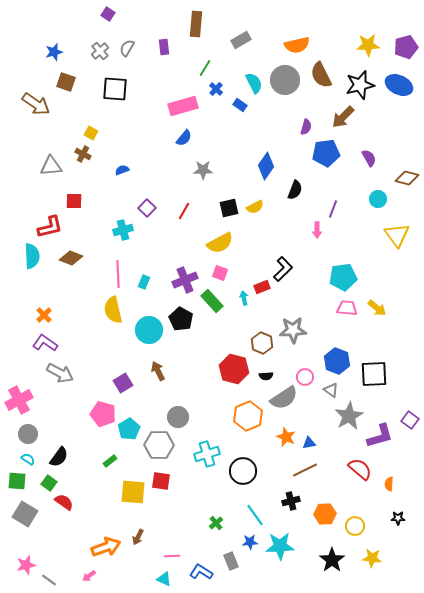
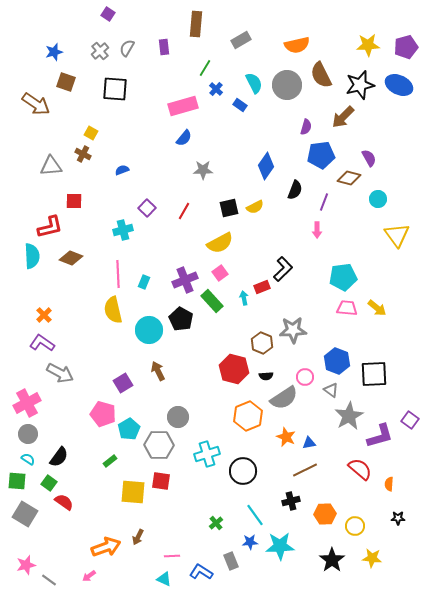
gray circle at (285, 80): moved 2 px right, 5 px down
blue pentagon at (326, 153): moved 5 px left, 2 px down
brown diamond at (407, 178): moved 58 px left
purple line at (333, 209): moved 9 px left, 7 px up
pink square at (220, 273): rotated 35 degrees clockwise
purple L-shape at (45, 343): moved 3 px left
pink cross at (19, 400): moved 8 px right, 3 px down
